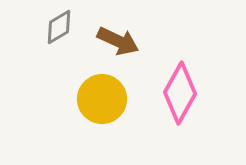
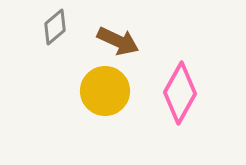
gray diamond: moved 4 px left; rotated 9 degrees counterclockwise
yellow circle: moved 3 px right, 8 px up
